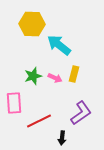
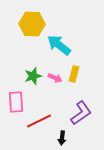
pink rectangle: moved 2 px right, 1 px up
